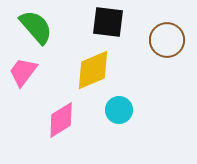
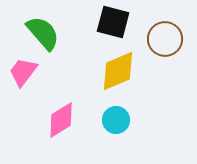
black square: moved 5 px right; rotated 8 degrees clockwise
green semicircle: moved 7 px right, 6 px down
brown circle: moved 2 px left, 1 px up
yellow diamond: moved 25 px right, 1 px down
cyan circle: moved 3 px left, 10 px down
